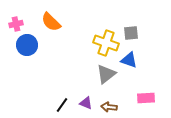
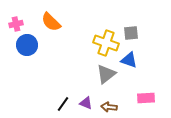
black line: moved 1 px right, 1 px up
